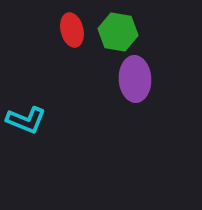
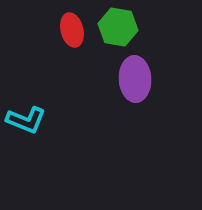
green hexagon: moved 5 px up
